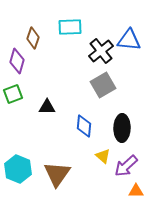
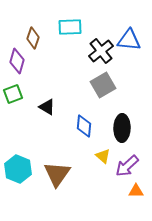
black triangle: rotated 30 degrees clockwise
purple arrow: moved 1 px right
